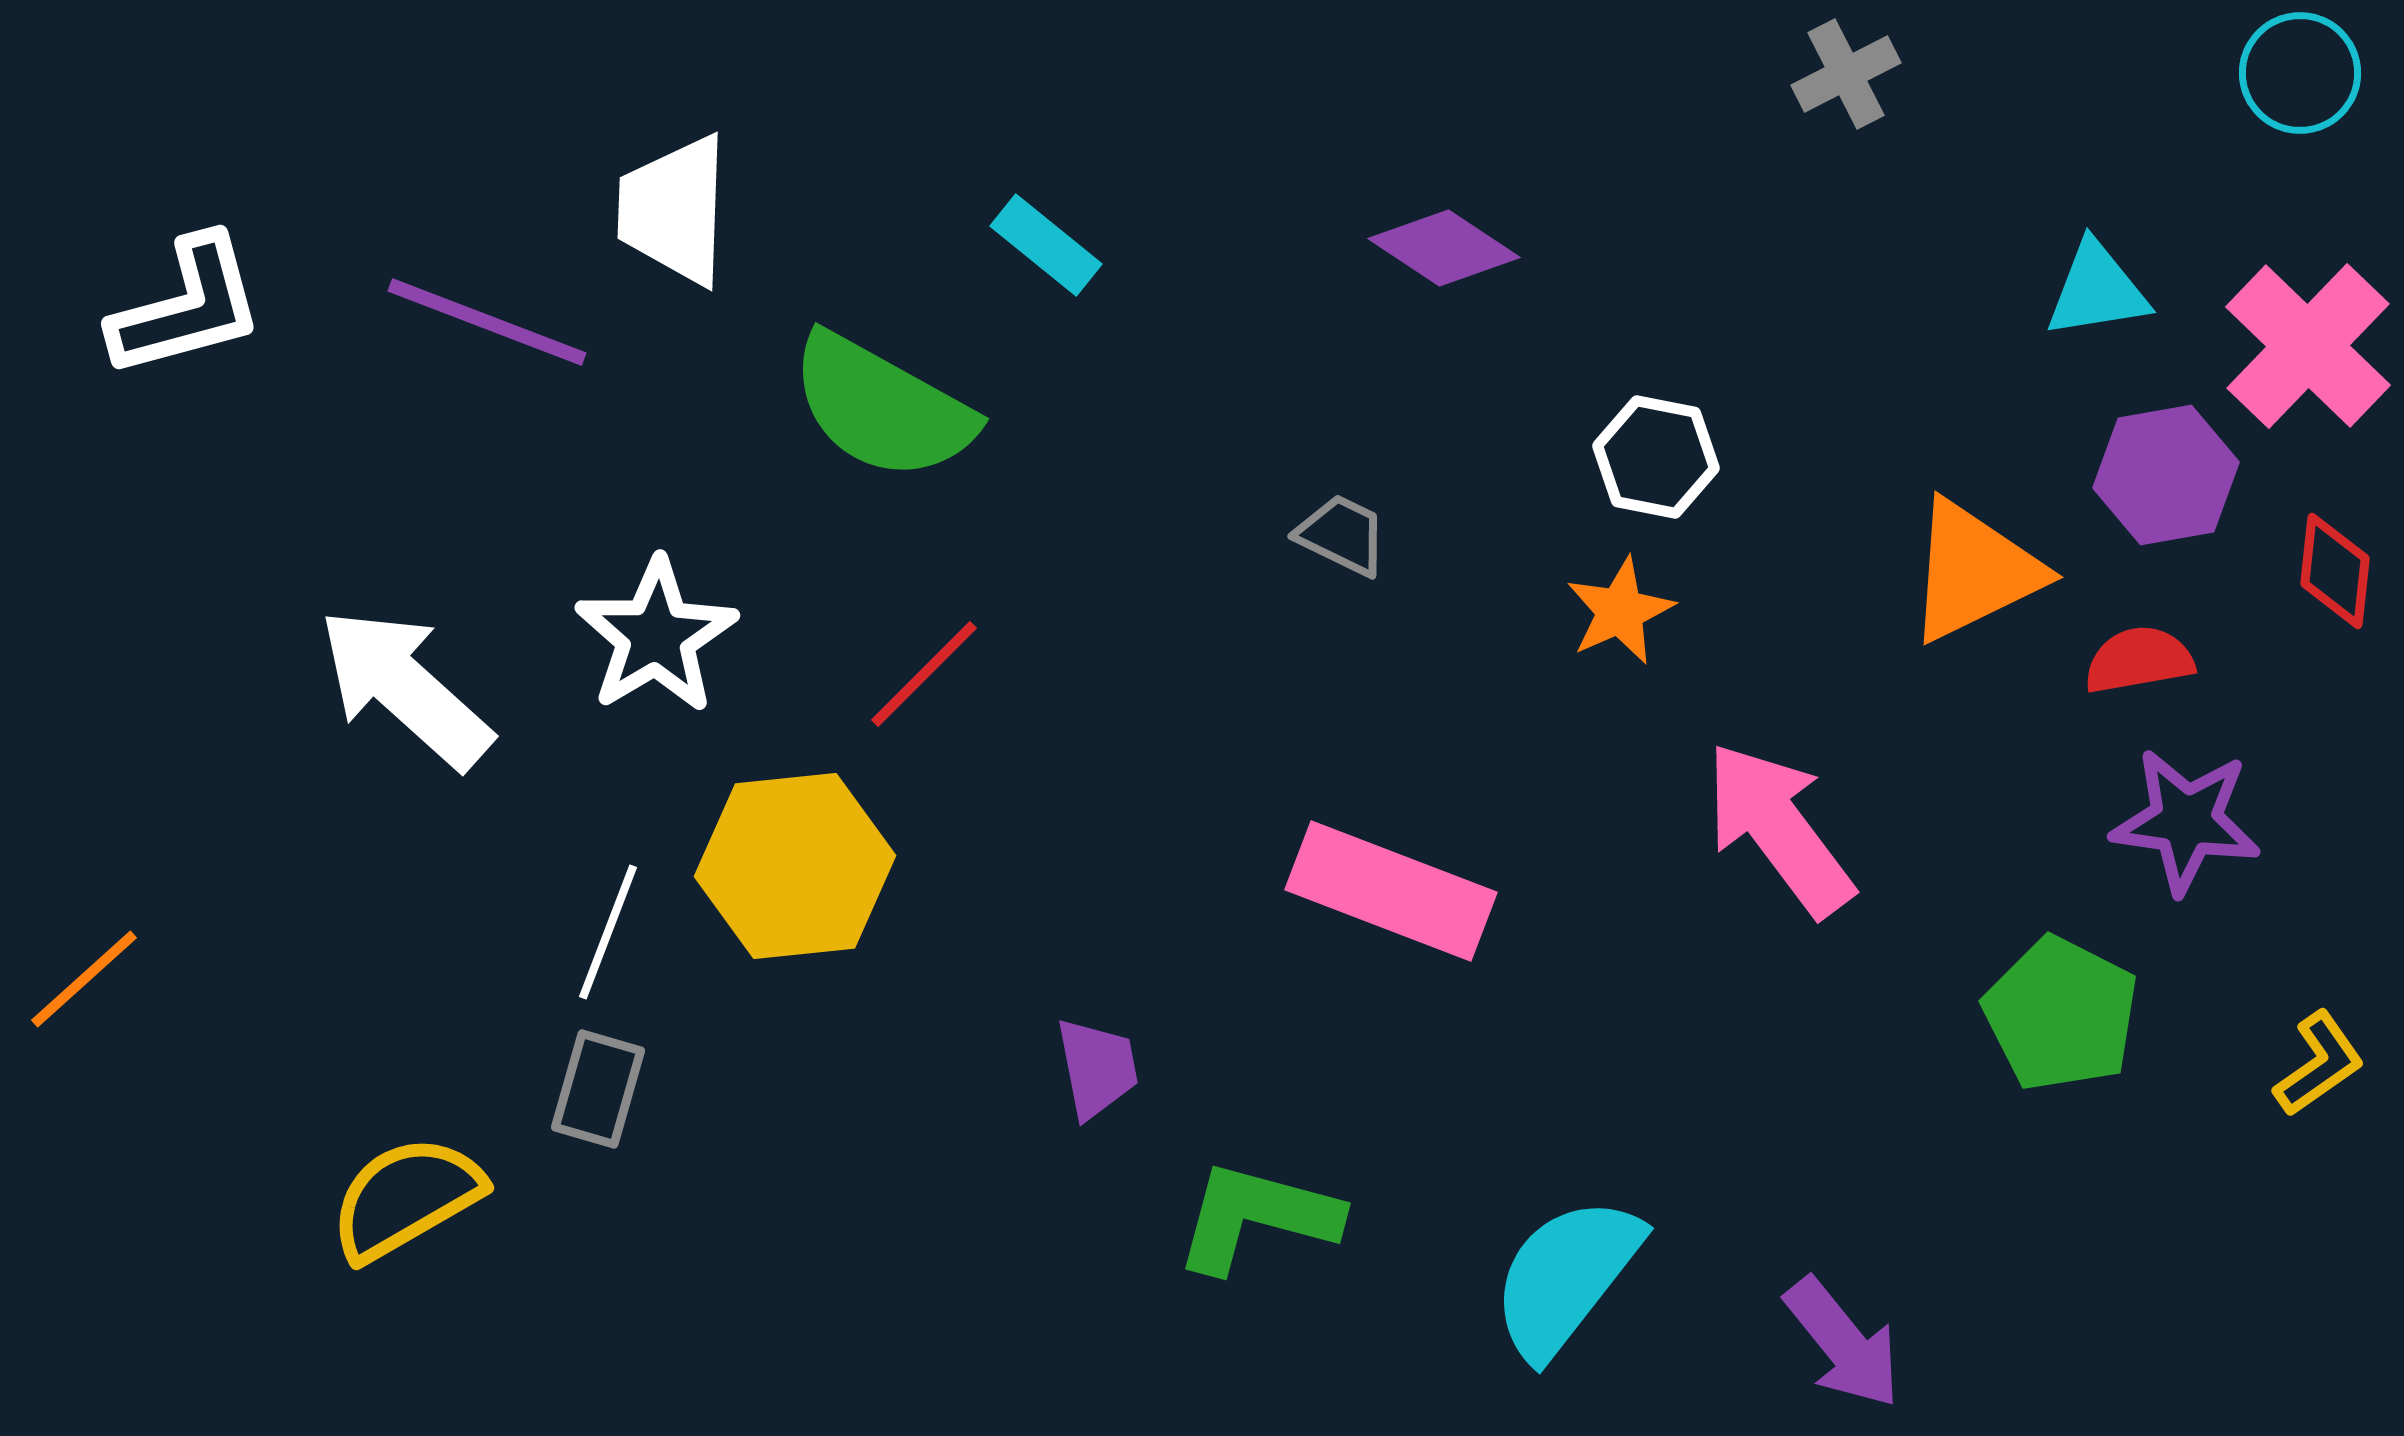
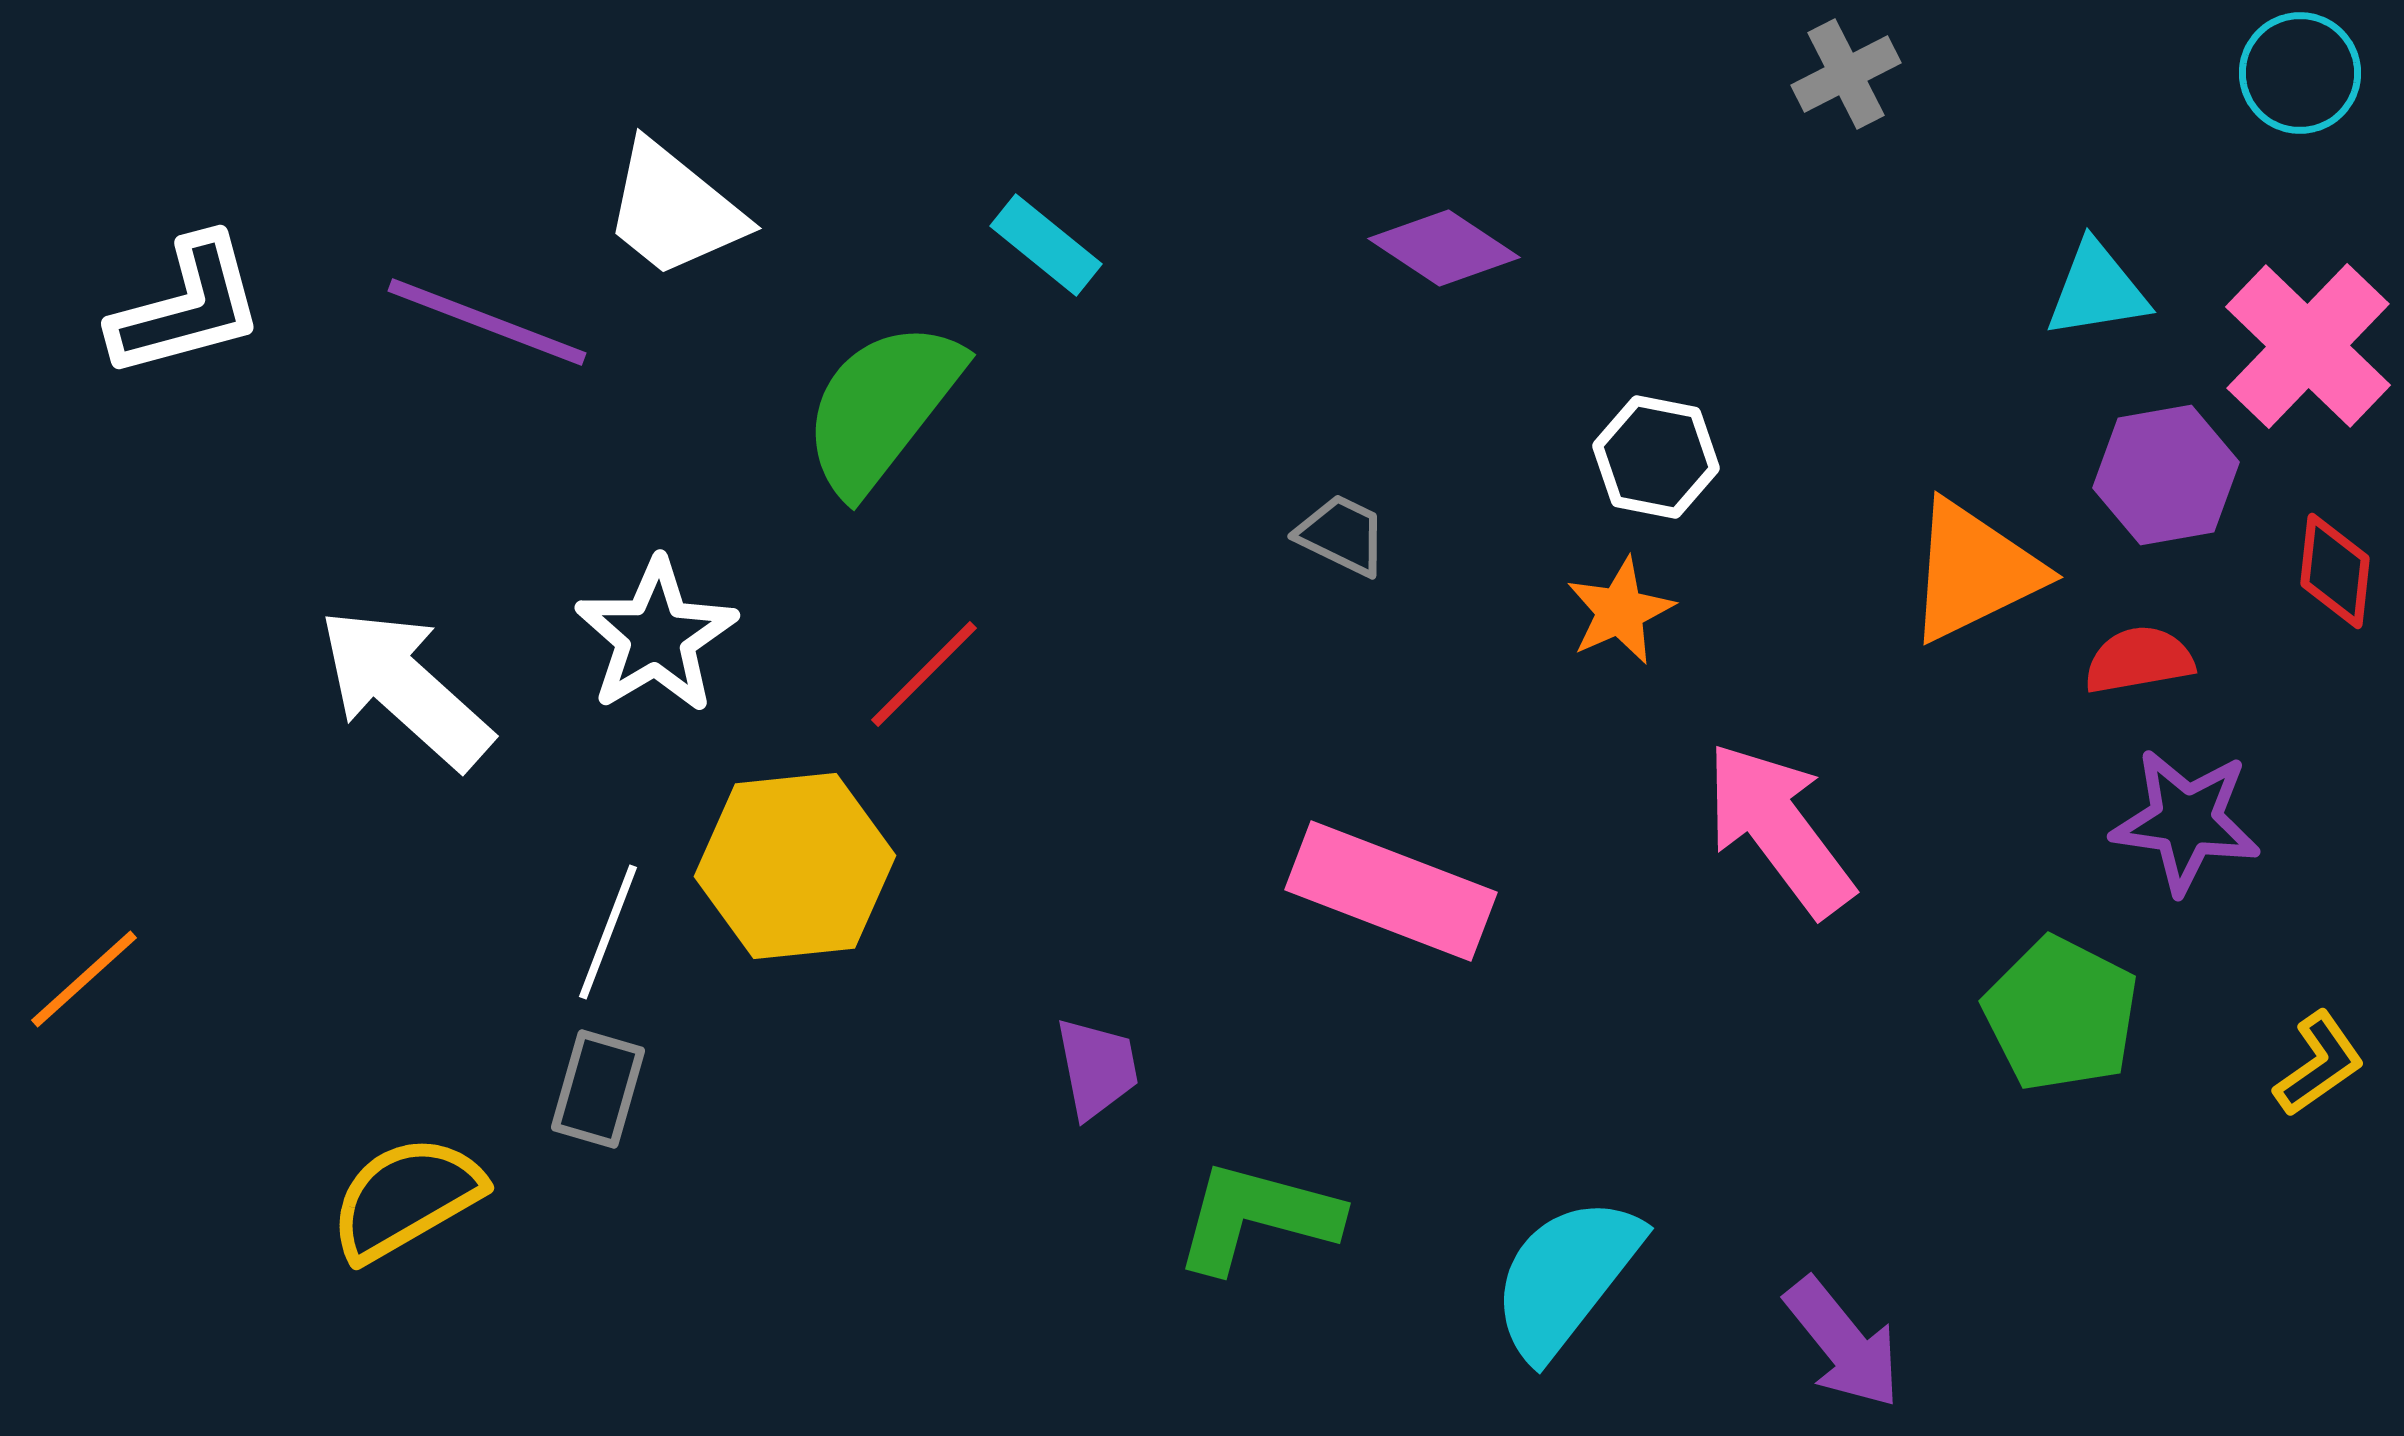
white trapezoid: rotated 53 degrees counterclockwise
green semicircle: rotated 99 degrees clockwise
